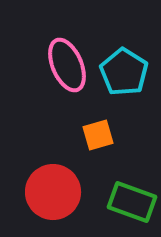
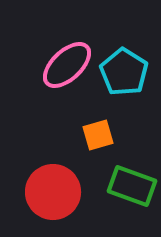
pink ellipse: rotated 70 degrees clockwise
green rectangle: moved 16 px up
